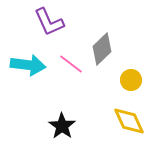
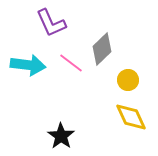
purple L-shape: moved 2 px right, 1 px down
pink line: moved 1 px up
yellow circle: moved 3 px left
yellow diamond: moved 2 px right, 4 px up
black star: moved 1 px left, 10 px down
